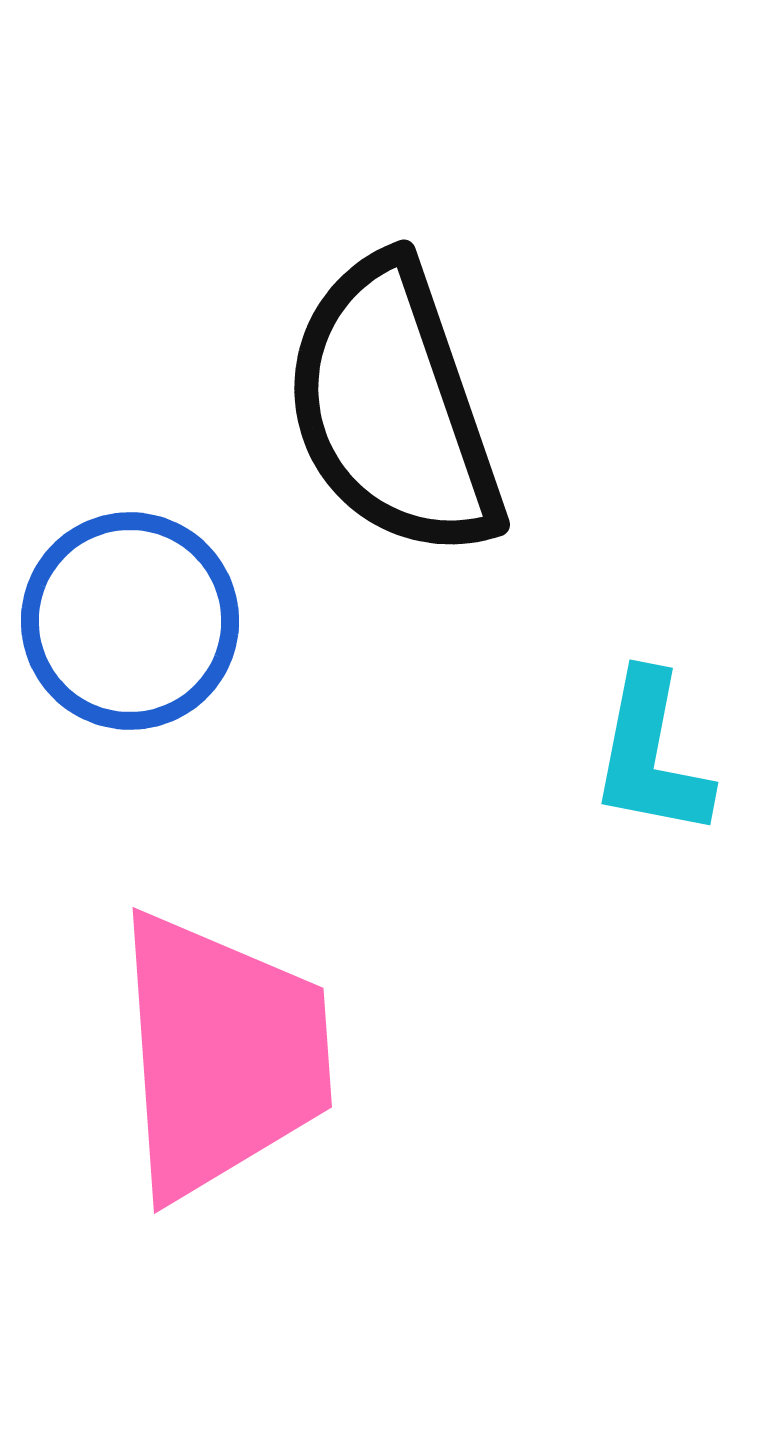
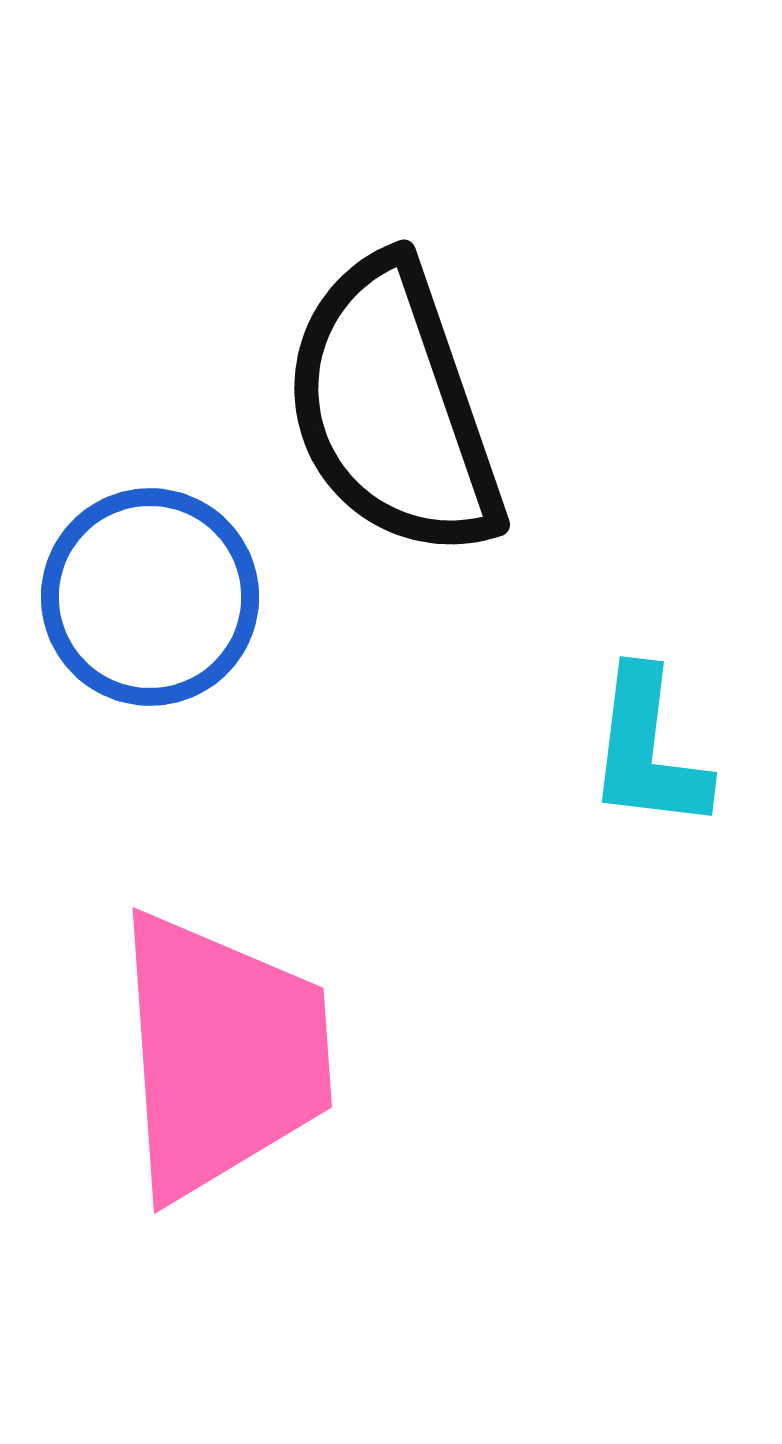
blue circle: moved 20 px right, 24 px up
cyan L-shape: moved 3 px left, 5 px up; rotated 4 degrees counterclockwise
